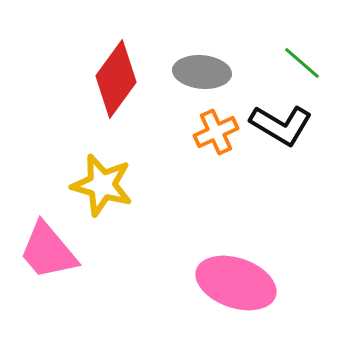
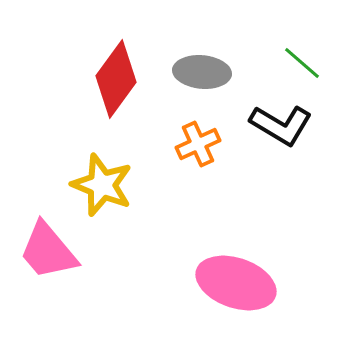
orange cross: moved 18 px left, 12 px down
yellow star: rotated 6 degrees clockwise
